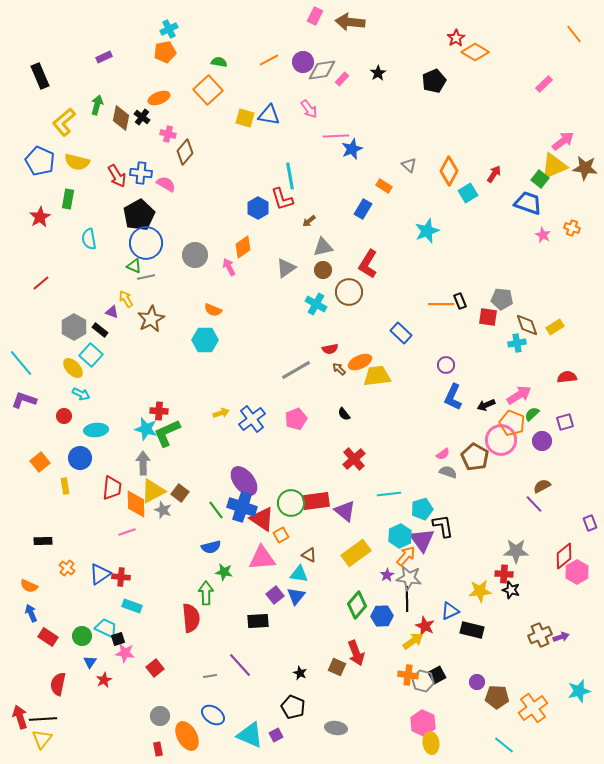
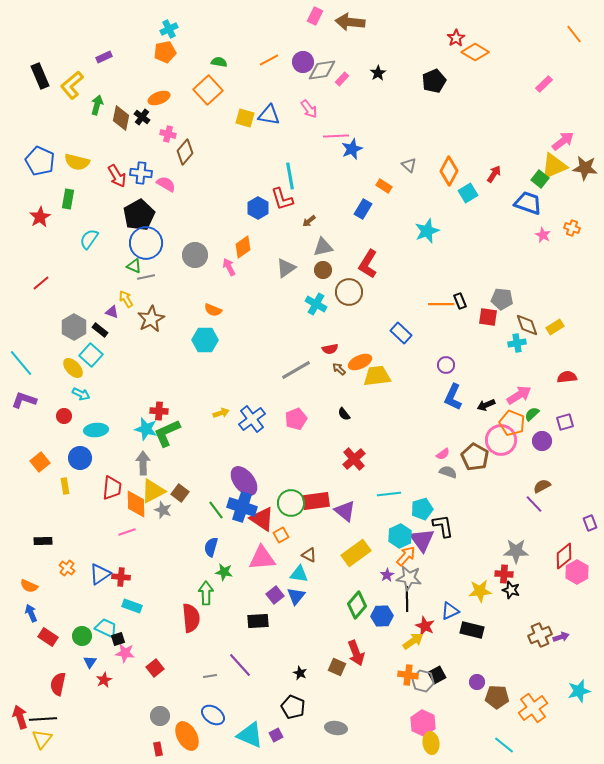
yellow L-shape at (64, 122): moved 8 px right, 37 px up
cyan semicircle at (89, 239): rotated 45 degrees clockwise
blue semicircle at (211, 547): rotated 120 degrees clockwise
